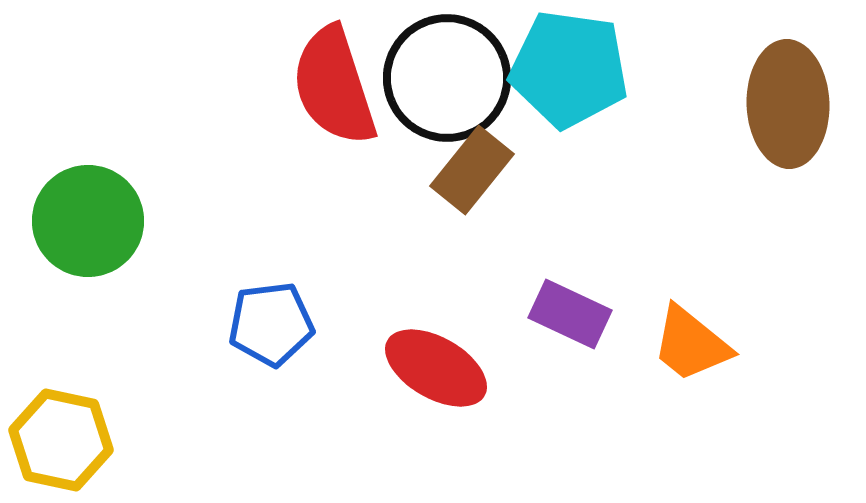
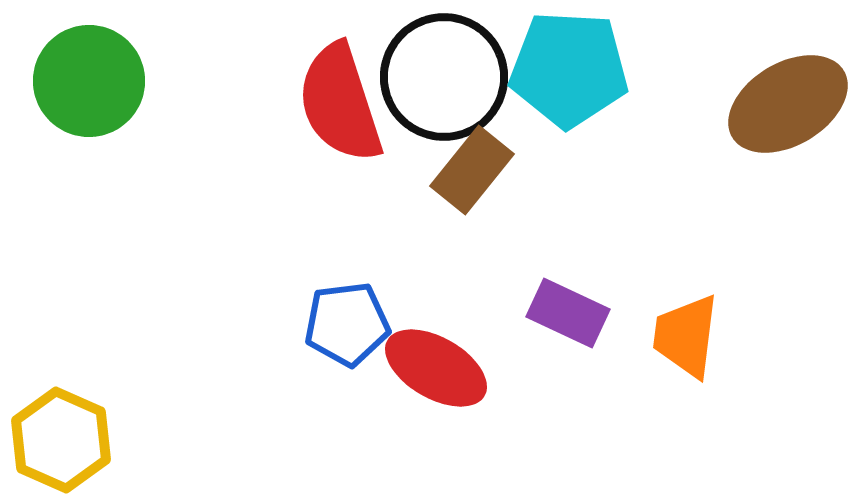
cyan pentagon: rotated 5 degrees counterclockwise
black circle: moved 3 px left, 1 px up
red semicircle: moved 6 px right, 17 px down
brown ellipse: rotated 61 degrees clockwise
green circle: moved 1 px right, 140 px up
purple rectangle: moved 2 px left, 1 px up
blue pentagon: moved 76 px right
orange trapezoid: moved 5 px left, 8 px up; rotated 58 degrees clockwise
yellow hexagon: rotated 12 degrees clockwise
